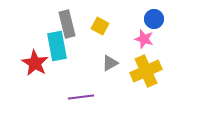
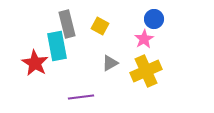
pink star: rotated 24 degrees clockwise
